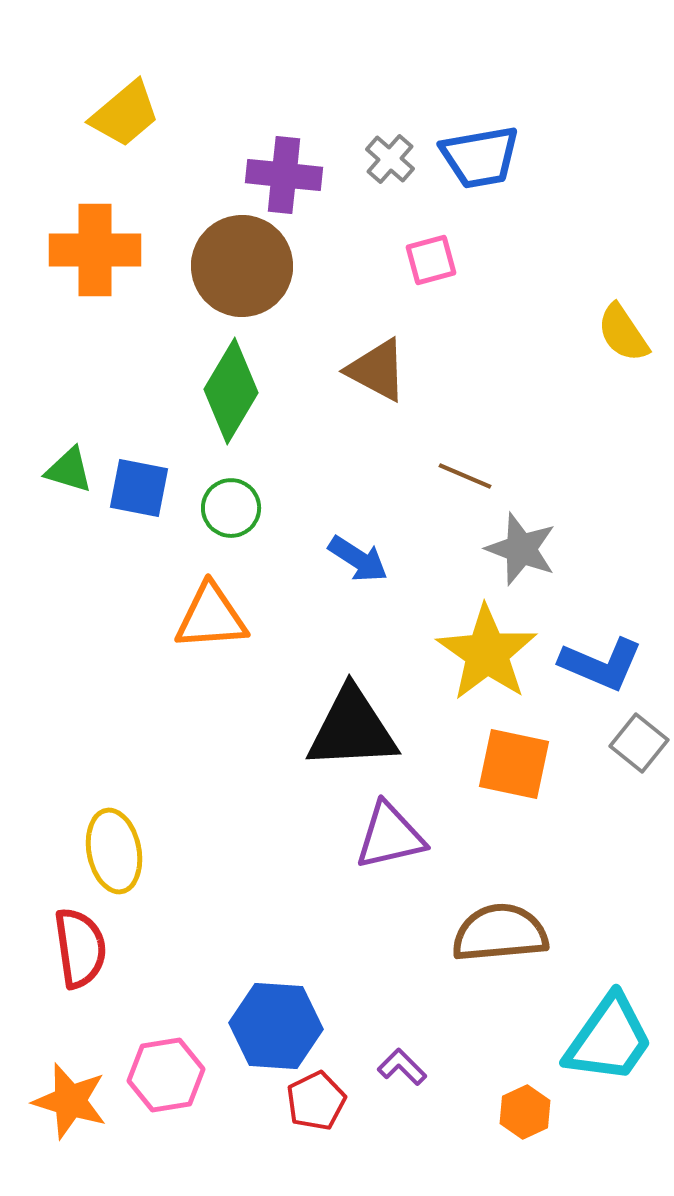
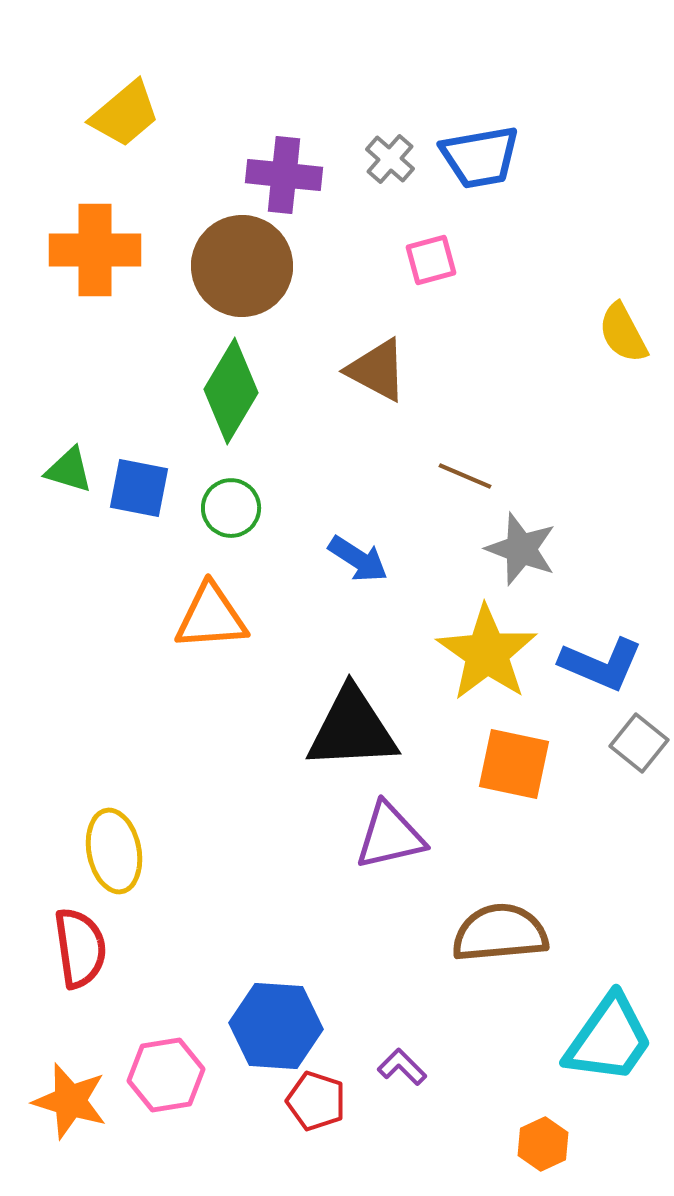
yellow semicircle: rotated 6 degrees clockwise
red pentagon: rotated 28 degrees counterclockwise
orange hexagon: moved 18 px right, 32 px down
